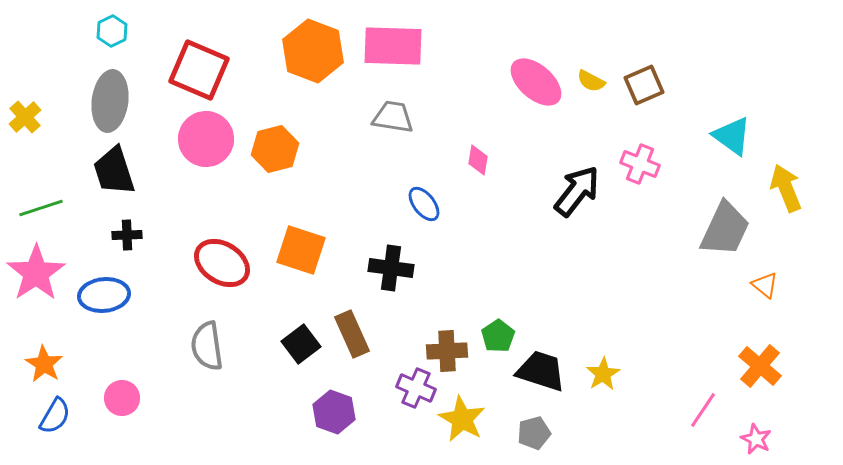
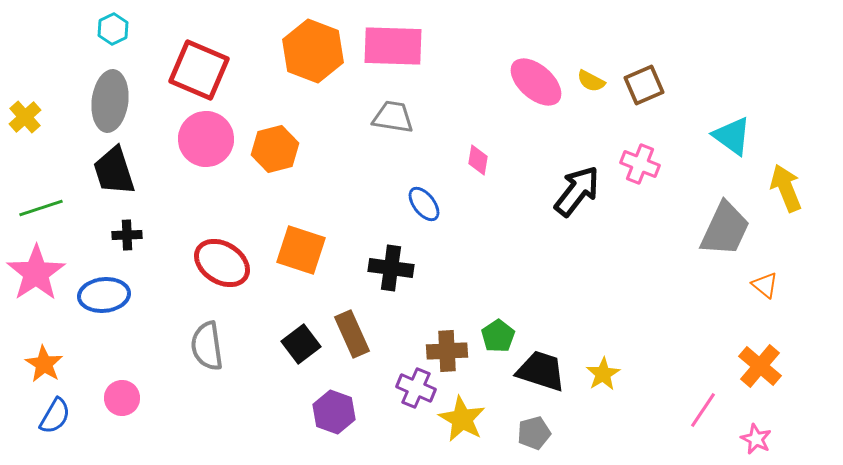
cyan hexagon at (112, 31): moved 1 px right, 2 px up
